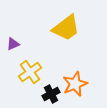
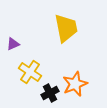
yellow trapezoid: rotated 64 degrees counterclockwise
yellow cross: rotated 20 degrees counterclockwise
black cross: moved 1 px left, 1 px up
